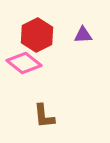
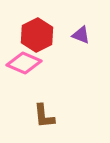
purple triangle: moved 2 px left; rotated 24 degrees clockwise
pink diamond: rotated 16 degrees counterclockwise
